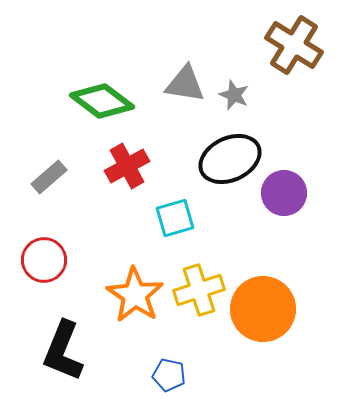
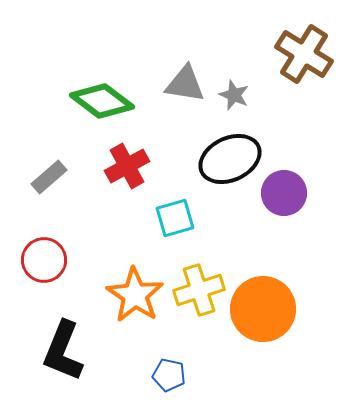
brown cross: moved 10 px right, 9 px down
